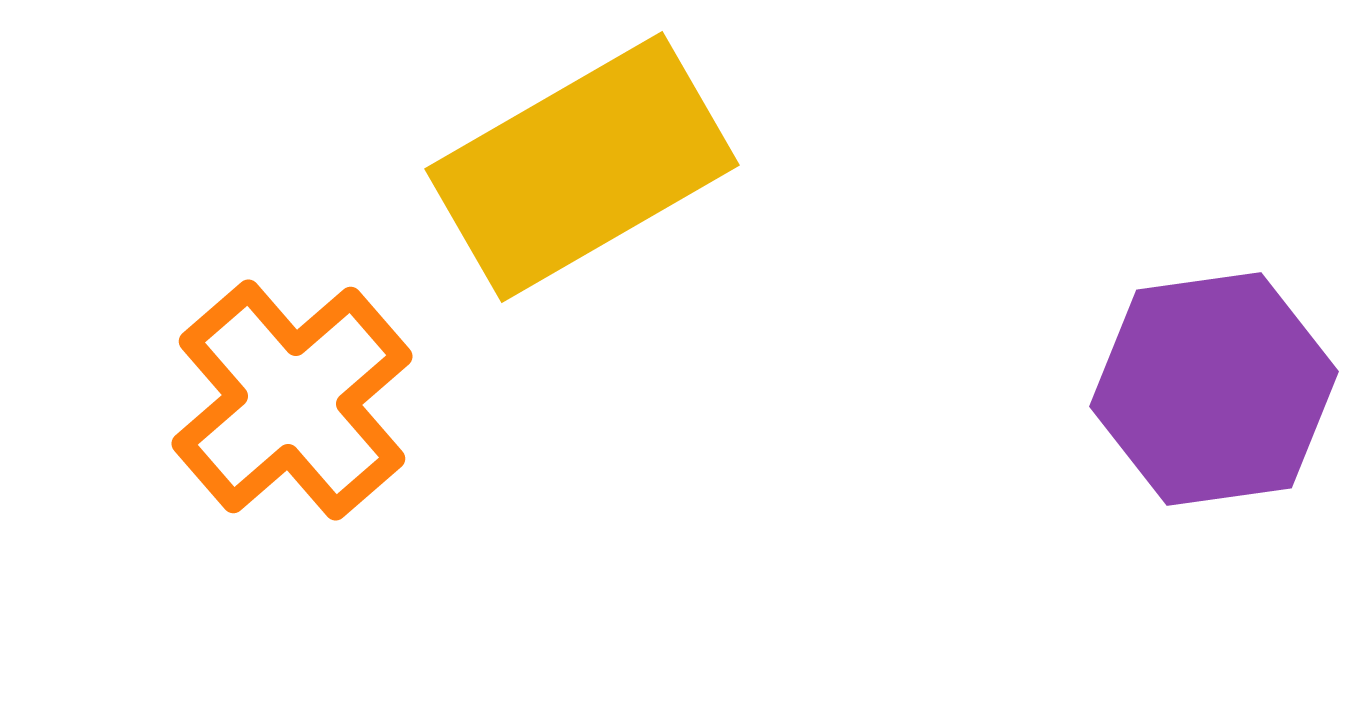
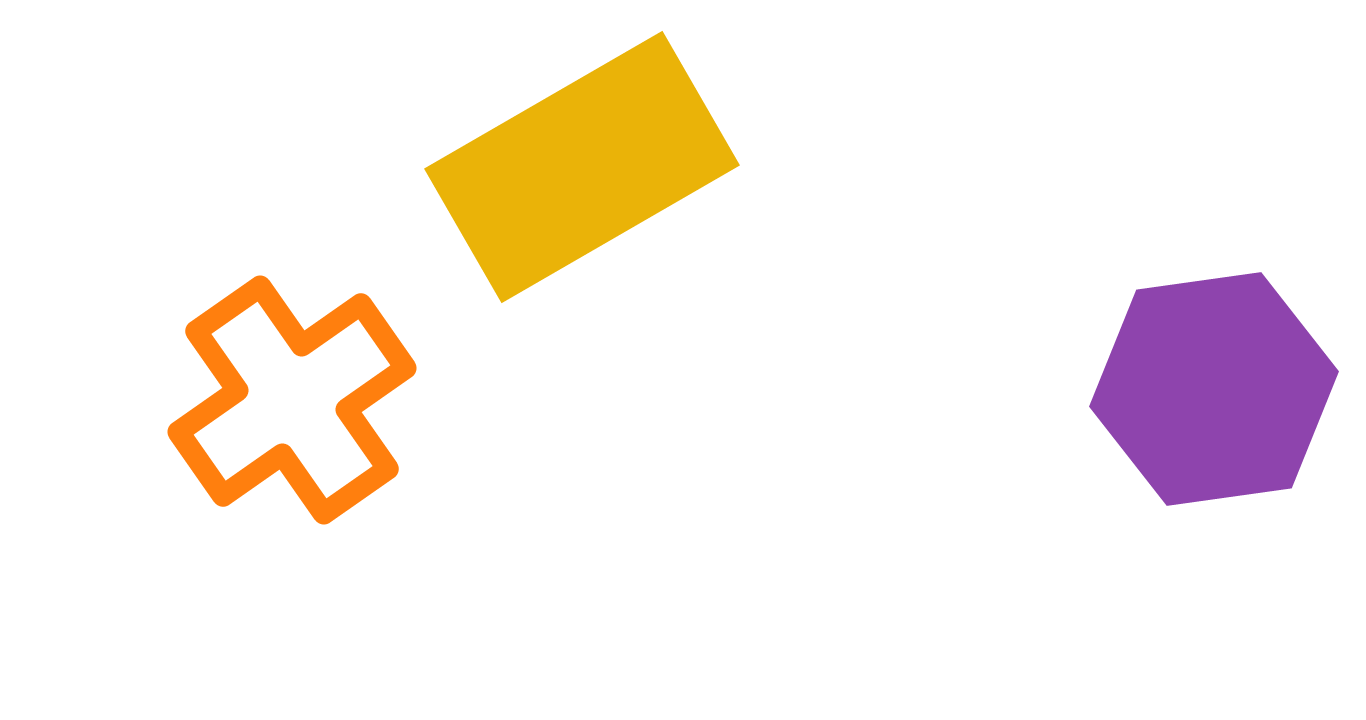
orange cross: rotated 6 degrees clockwise
